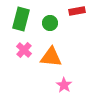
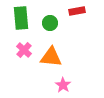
green rectangle: moved 1 px up; rotated 20 degrees counterclockwise
pink star: moved 1 px left
